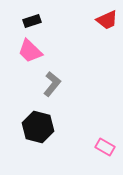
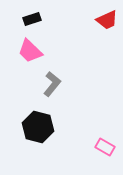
black rectangle: moved 2 px up
